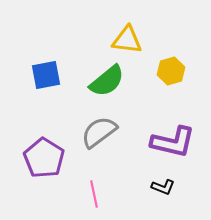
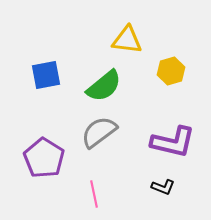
green semicircle: moved 3 px left, 5 px down
